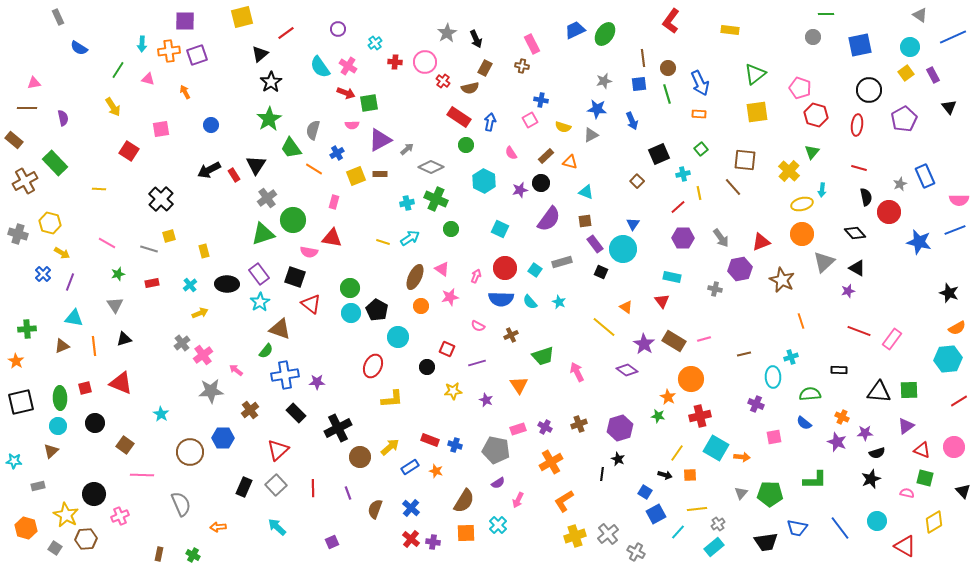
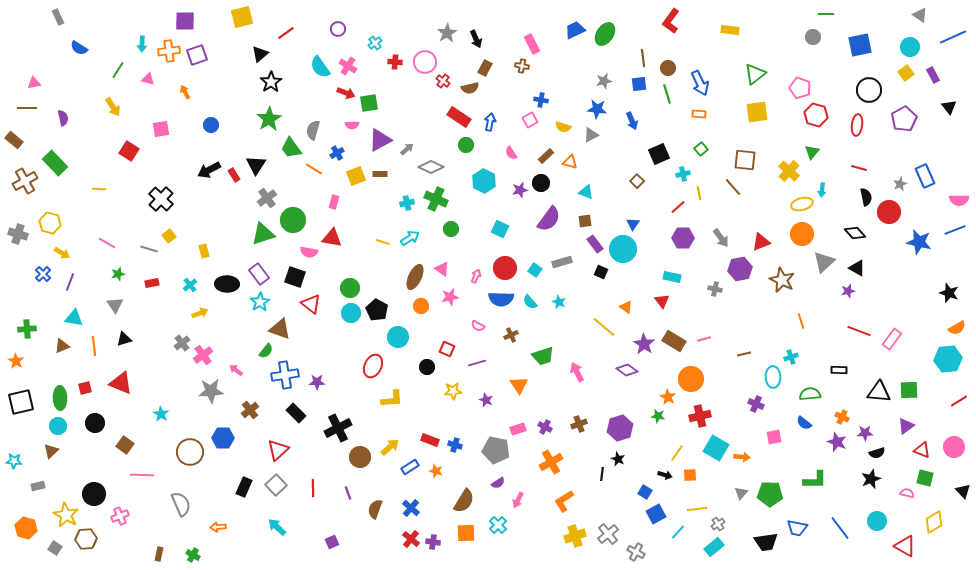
yellow square at (169, 236): rotated 24 degrees counterclockwise
